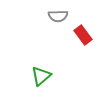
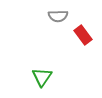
green triangle: moved 1 px right, 1 px down; rotated 15 degrees counterclockwise
